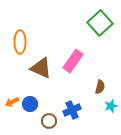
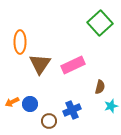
pink rectangle: moved 4 px down; rotated 30 degrees clockwise
brown triangle: moved 1 px left, 4 px up; rotated 40 degrees clockwise
